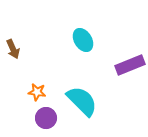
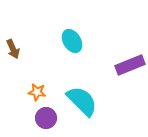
cyan ellipse: moved 11 px left, 1 px down
